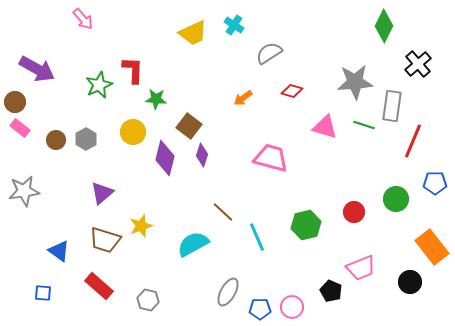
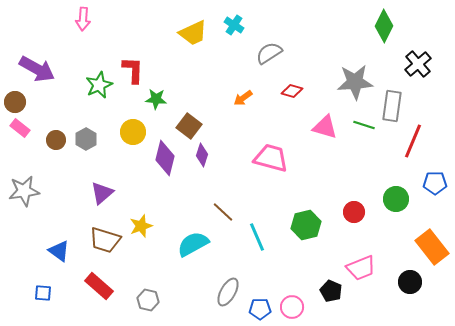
pink arrow at (83, 19): rotated 45 degrees clockwise
